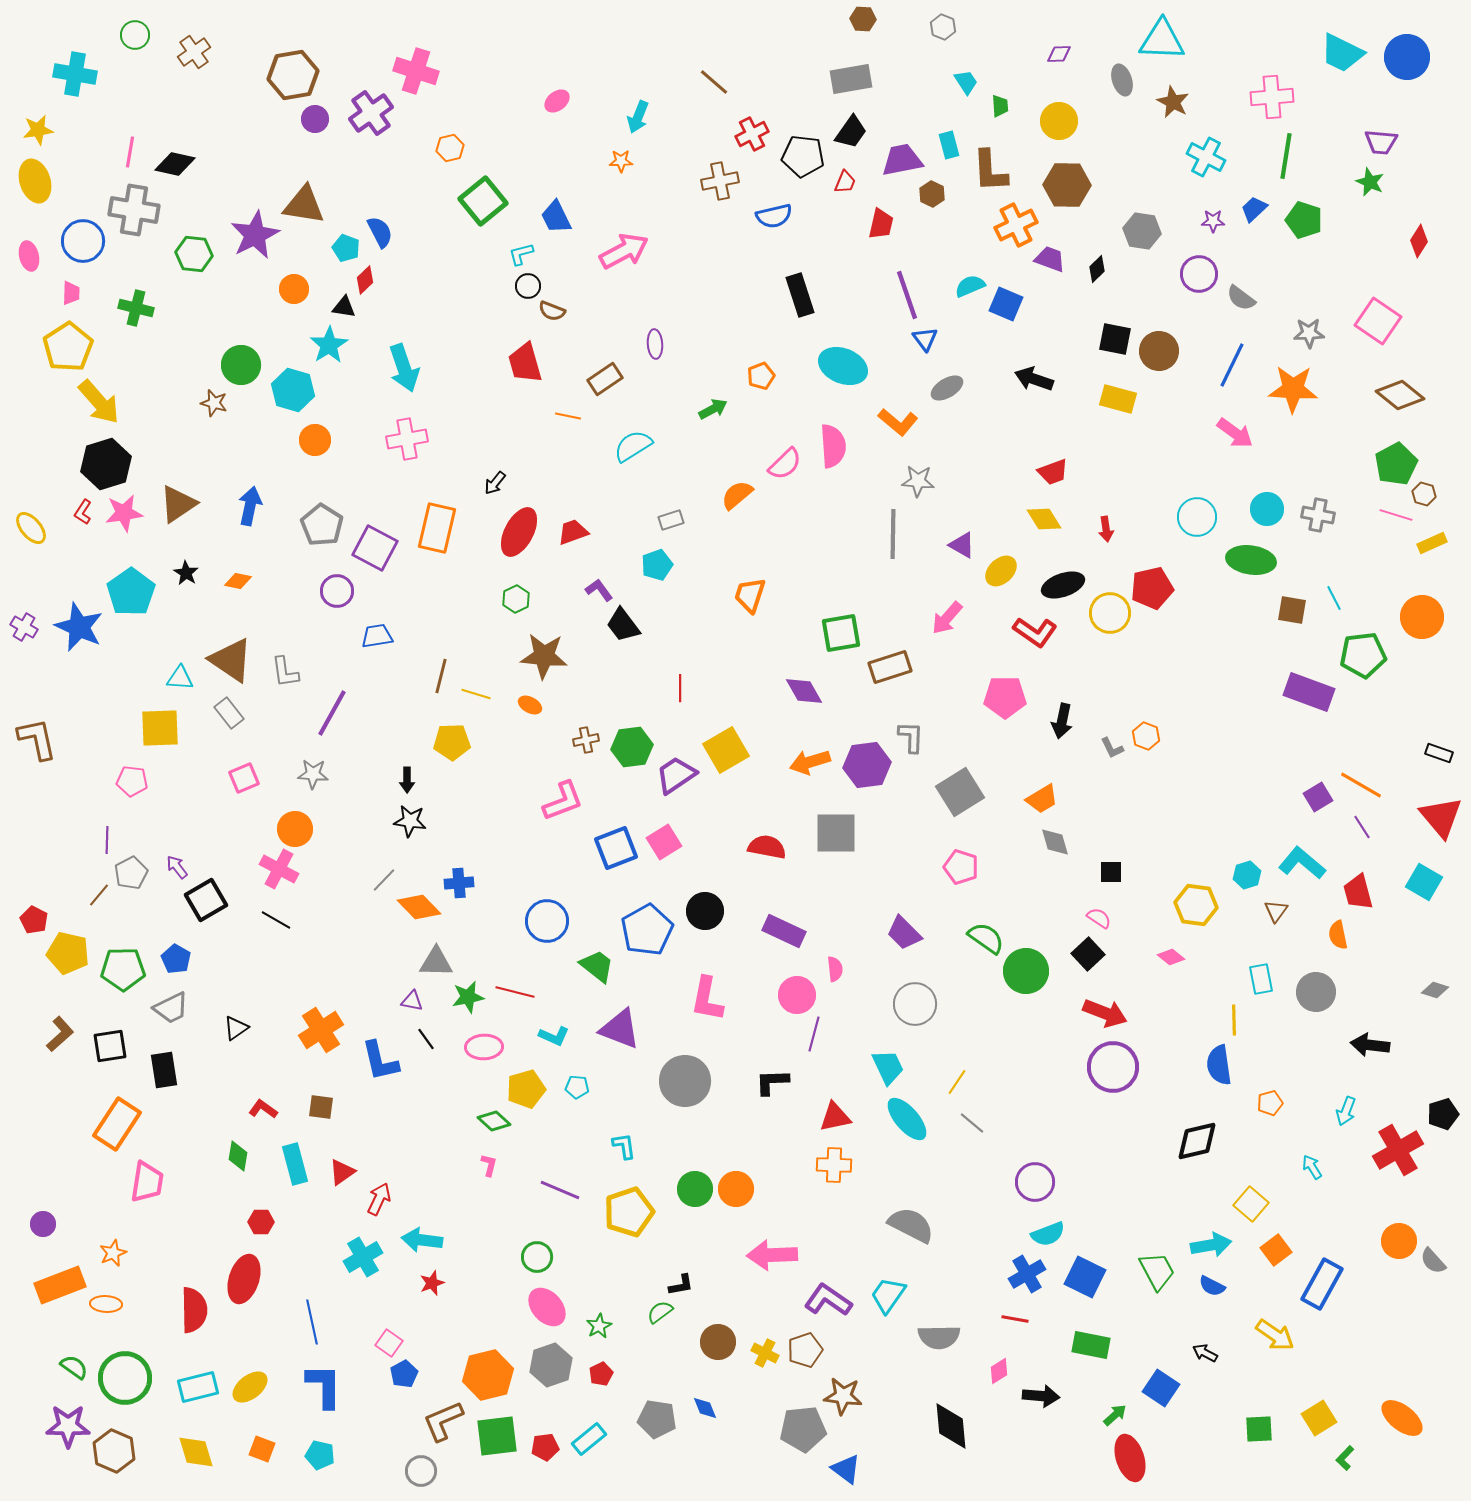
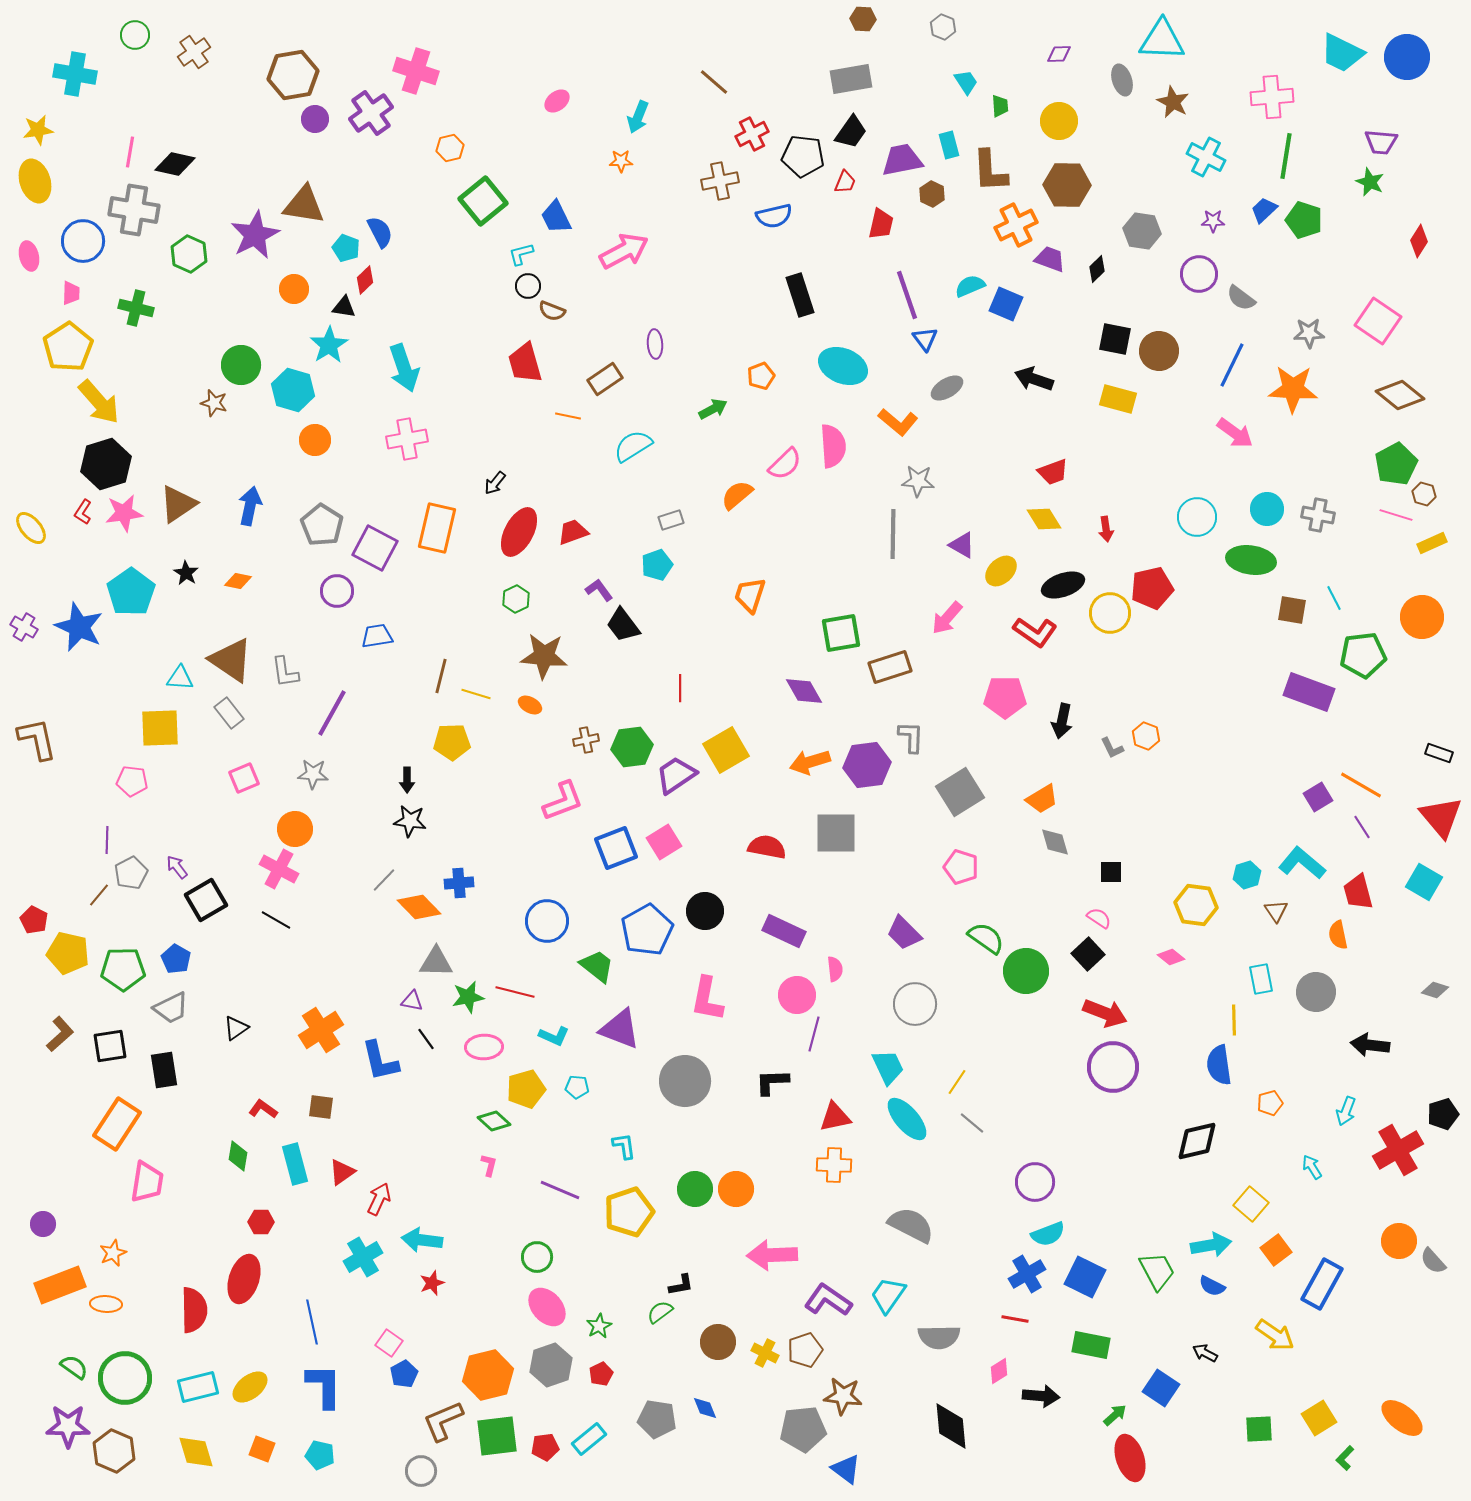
blue trapezoid at (1254, 209): moved 10 px right, 1 px down
green hexagon at (194, 254): moved 5 px left; rotated 18 degrees clockwise
brown triangle at (1276, 911): rotated 10 degrees counterclockwise
